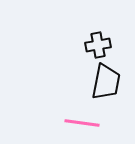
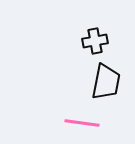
black cross: moved 3 px left, 4 px up
